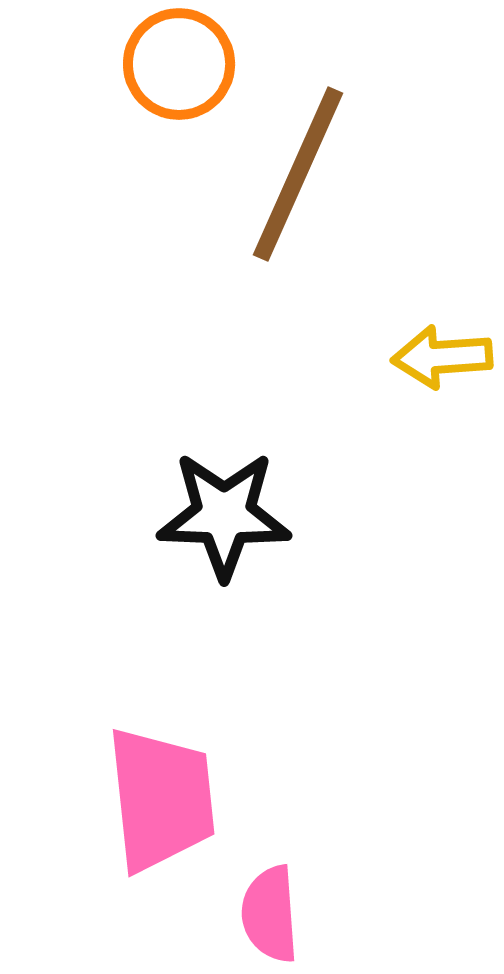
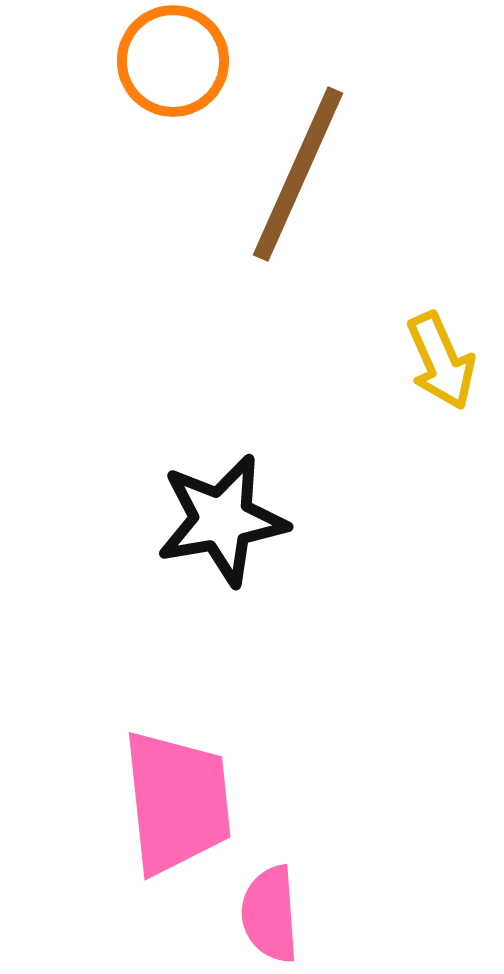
orange circle: moved 6 px left, 3 px up
yellow arrow: moved 1 px left, 4 px down; rotated 110 degrees counterclockwise
black star: moved 2 px left, 5 px down; rotated 12 degrees counterclockwise
pink trapezoid: moved 16 px right, 3 px down
